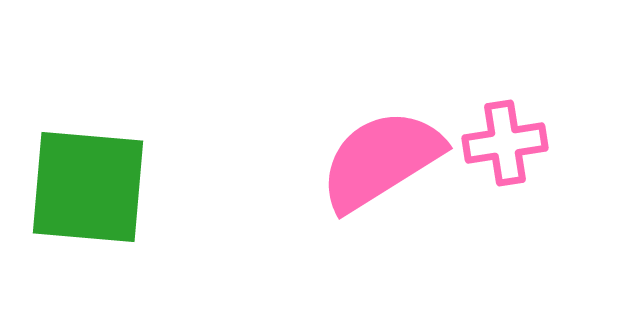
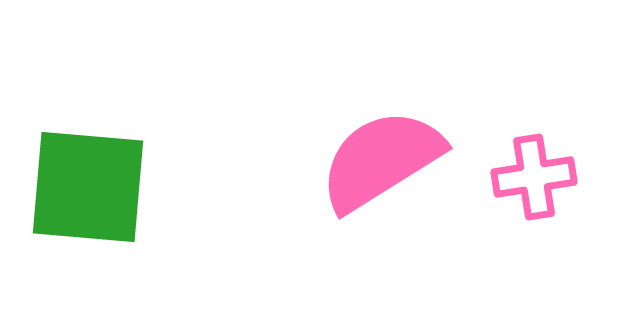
pink cross: moved 29 px right, 34 px down
